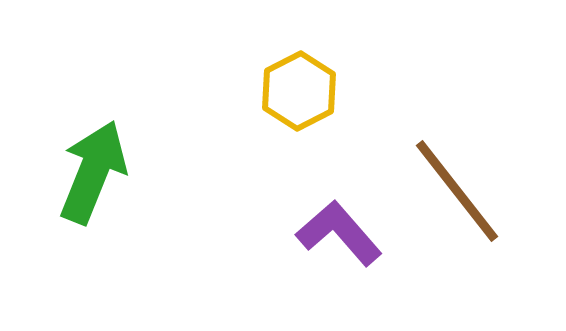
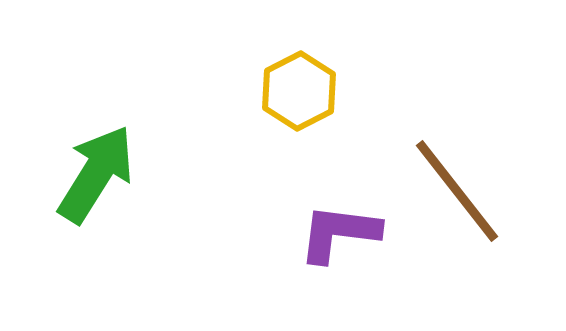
green arrow: moved 3 px right, 2 px down; rotated 10 degrees clockwise
purple L-shape: rotated 42 degrees counterclockwise
